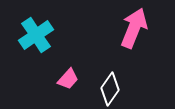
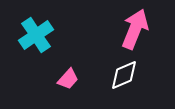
pink arrow: moved 1 px right, 1 px down
white diamond: moved 14 px right, 14 px up; rotated 32 degrees clockwise
